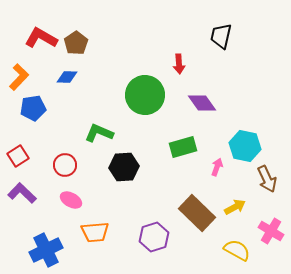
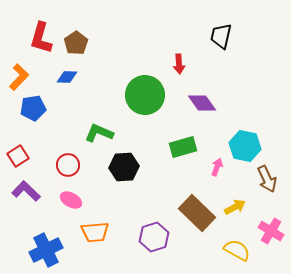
red L-shape: rotated 104 degrees counterclockwise
red circle: moved 3 px right
purple L-shape: moved 4 px right, 2 px up
